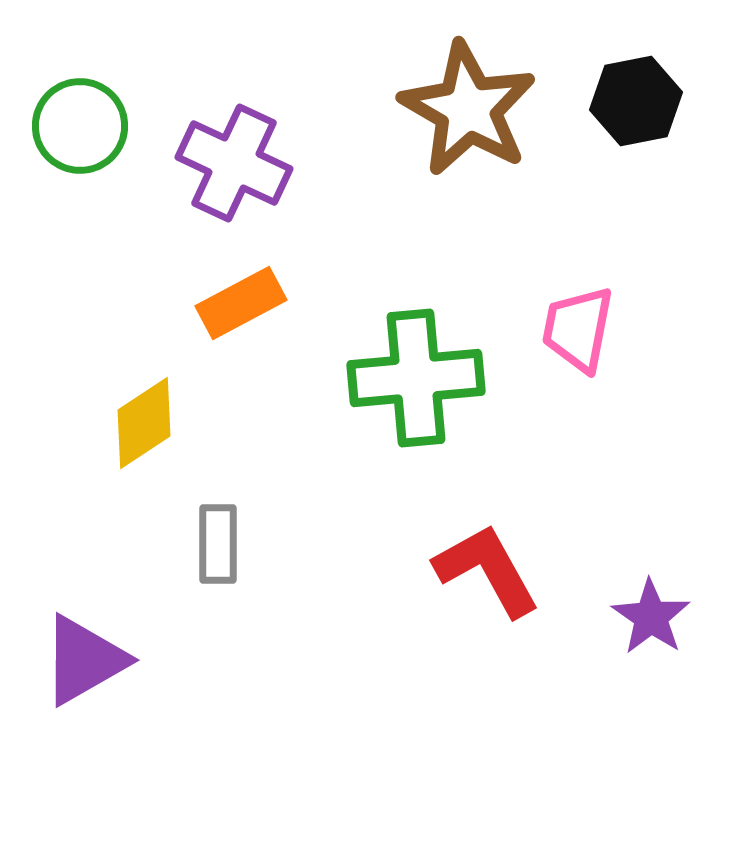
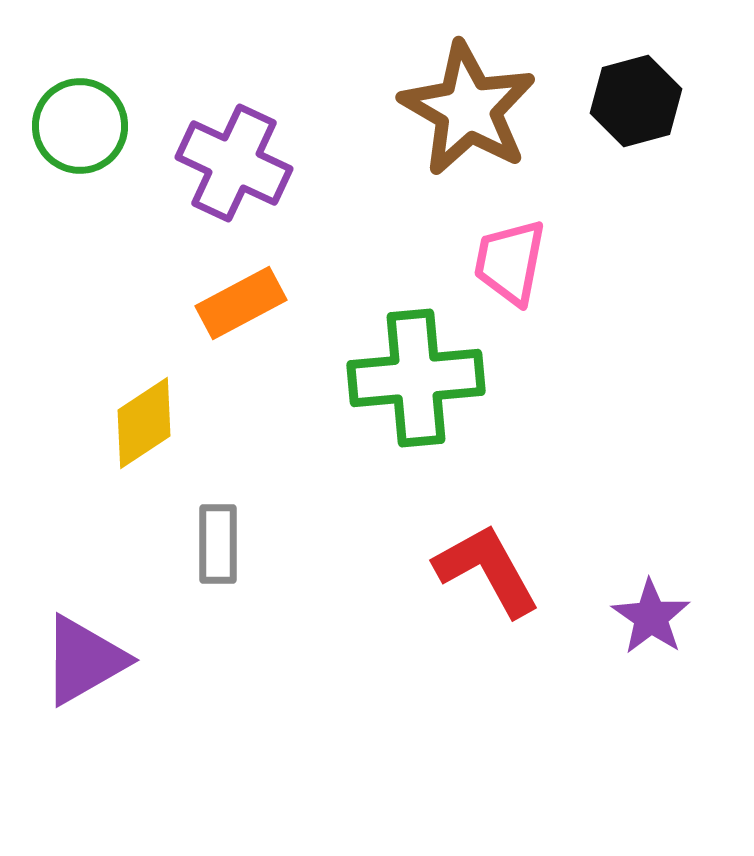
black hexagon: rotated 4 degrees counterclockwise
pink trapezoid: moved 68 px left, 67 px up
